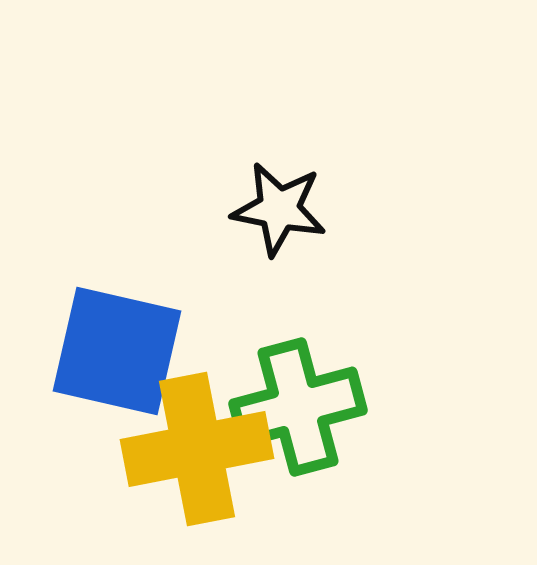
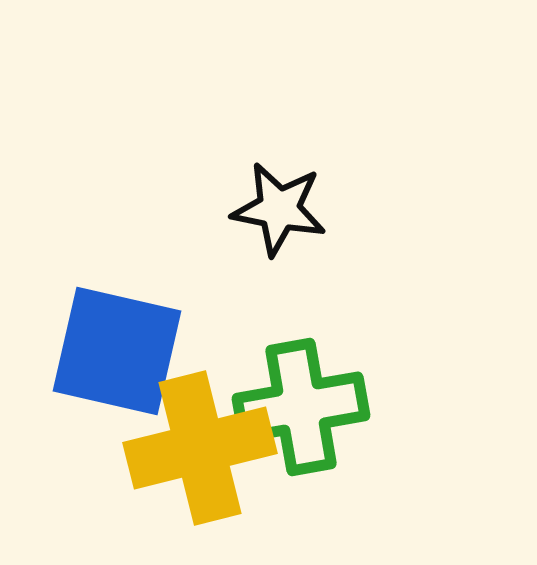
green cross: moved 3 px right; rotated 5 degrees clockwise
yellow cross: moved 3 px right, 1 px up; rotated 3 degrees counterclockwise
